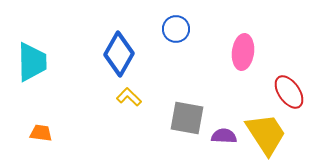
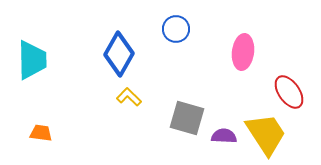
cyan trapezoid: moved 2 px up
gray square: rotated 6 degrees clockwise
